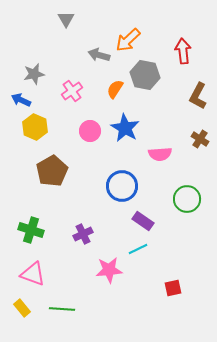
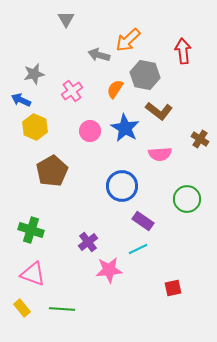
brown L-shape: moved 39 px left, 15 px down; rotated 80 degrees counterclockwise
purple cross: moved 5 px right, 8 px down; rotated 12 degrees counterclockwise
